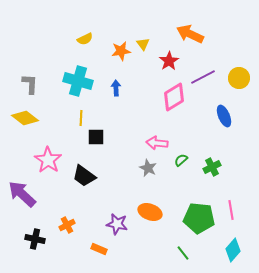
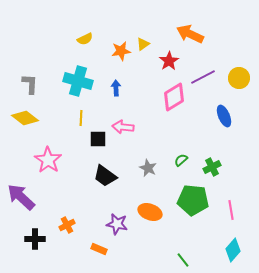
yellow triangle: rotated 32 degrees clockwise
black square: moved 2 px right, 2 px down
pink arrow: moved 34 px left, 16 px up
black trapezoid: moved 21 px right
purple arrow: moved 1 px left, 3 px down
green pentagon: moved 6 px left, 18 px up
black cross: rotated 12 degrees counterclockwise
green line: moved 7 px down
